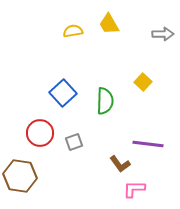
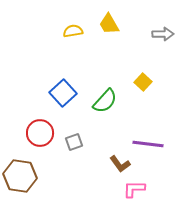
green semicircle: rotated 40 degrees clockwise
